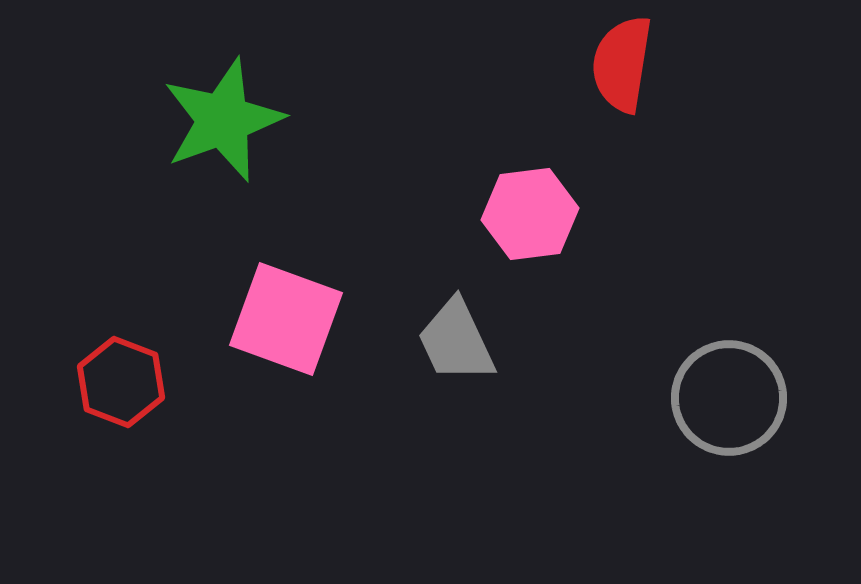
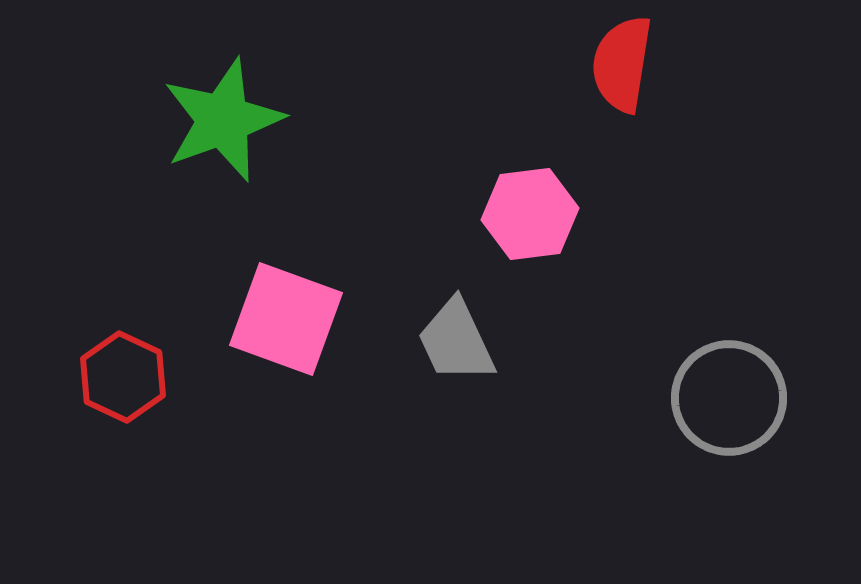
red hexagon: moved 2 px right, 5 px up; rotated 4 degrees clockwise
